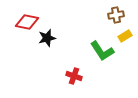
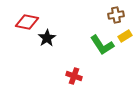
black star: rotated 18 degrees counterclockwise
green L-shape: moved 6 px up
